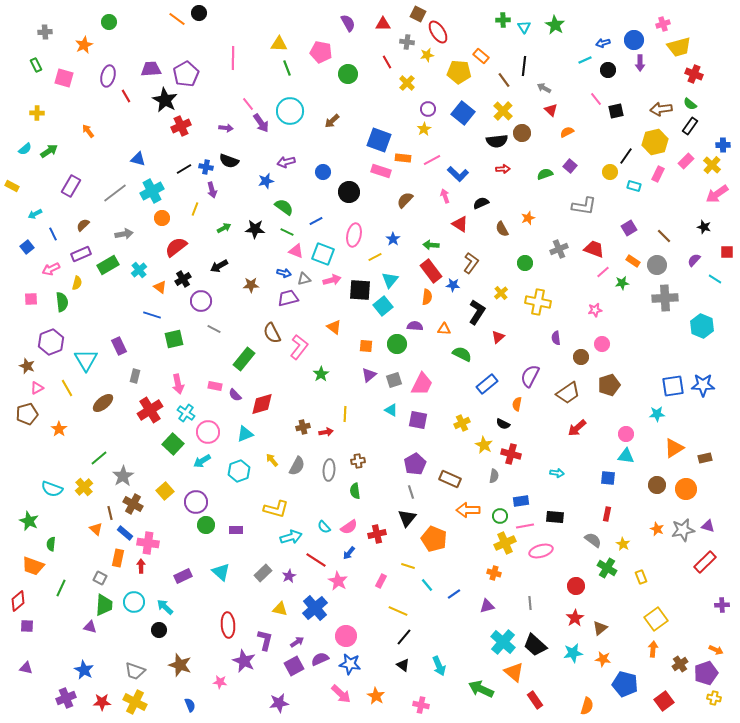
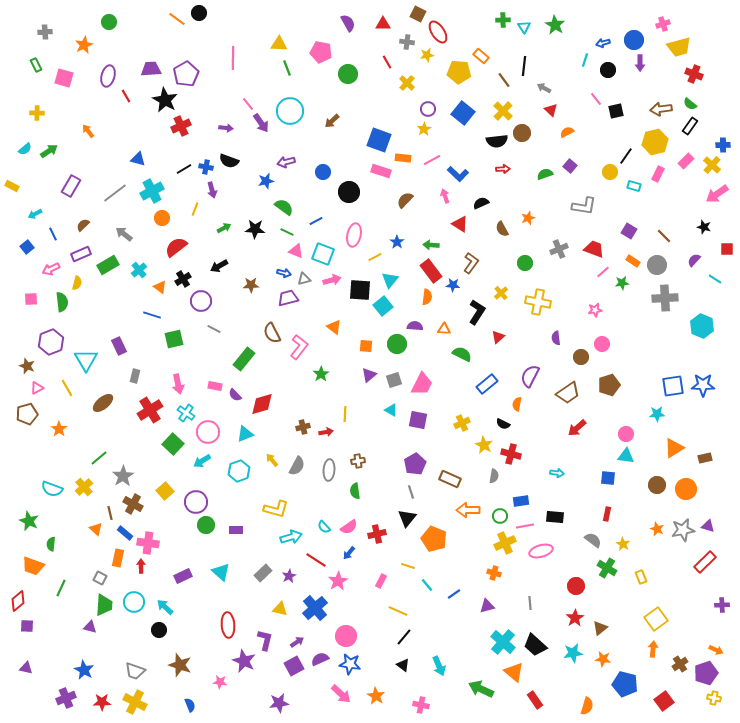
cyan line at (585, 60): rotated 48 degrees counterclockwise
purple square at (629, 228): moved 3 px down; rotated 28 degrees counterclockwise
gray arrow at (124, 234): rotated 132 degrees counterclockwise
blue star at (393, 239): moved 4 px right, 3 px down
red square at (727, 252): moved 3 px up
pink star at (338, 581): rotated 12 degrees clockwise
